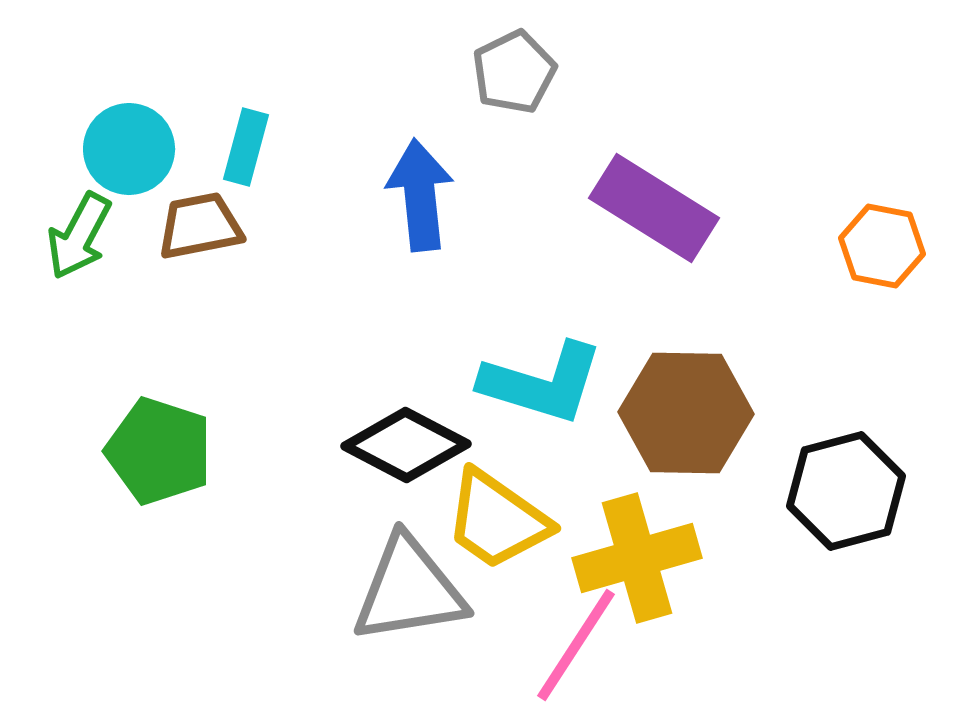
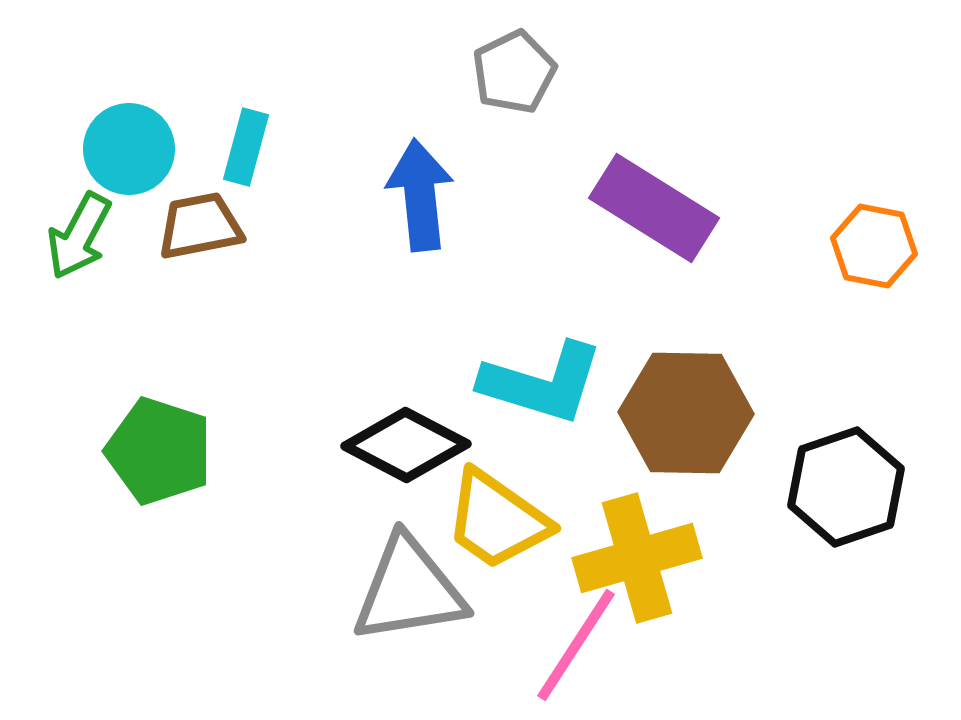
orange hexagon: moved 8 px left
black hexagon: moved 4 px up; rotated 4 degrees counterclockwise
